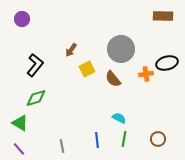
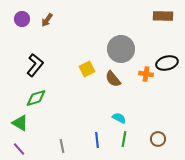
brown arrow: moved 24 px left, 30 px up
orange cross: rotated 16 degrees clockwise
